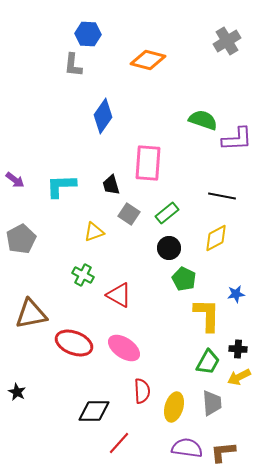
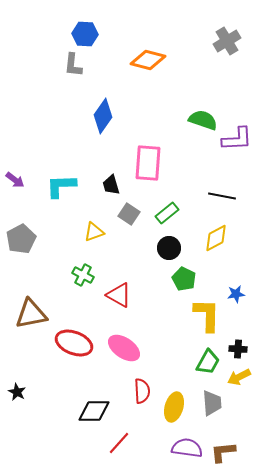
blue hexagon: moved 3 px left
